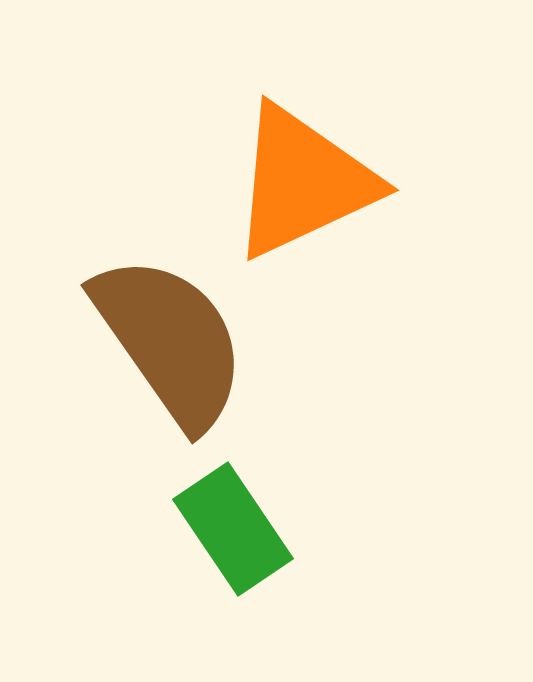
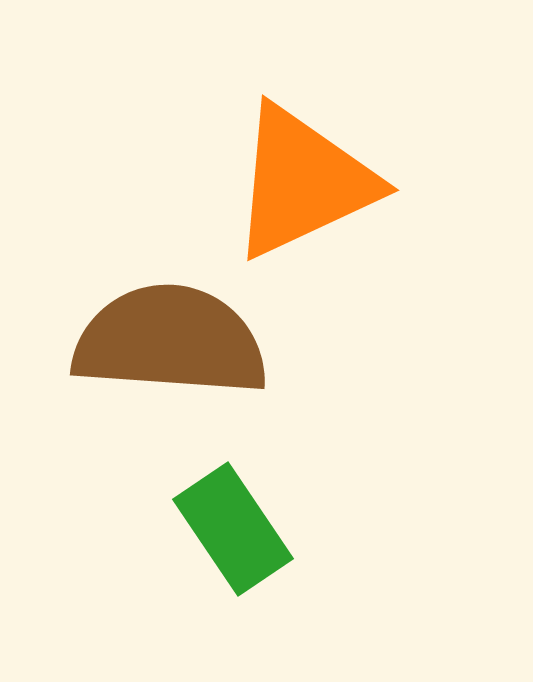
brown semicircle: rotated 51 degrees counterclockwise
